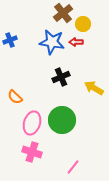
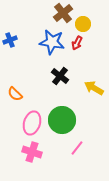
red arrow: moved 1 px right, 1 px down; rotated 64 degrees counterclockwise
black cross: moved 1 px left, 1 px up; rotated 30 degrees counterclockwise
orange semicircle: moved 3 px up
pink line: moved 4 px right, 19 px up
